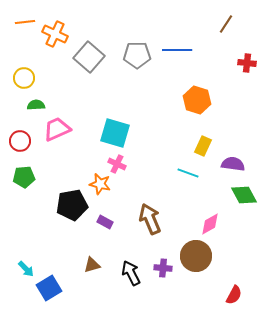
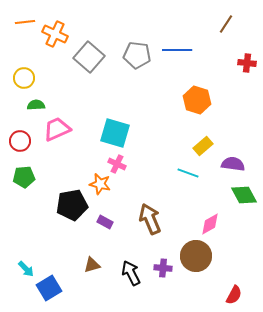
gray pentagon: rotated 8 degrees clockwise
yellow rectangle: rotated 24 degrees clockwise
